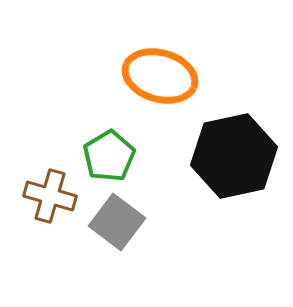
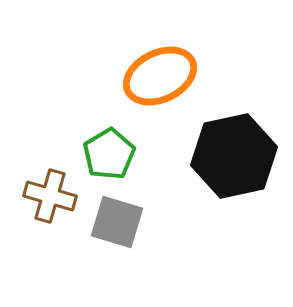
orange ellipse: rotated 42 degrees counterclockwise
green pentagon: moved 2 px up
gray square: rotated 20 degrees counterclockwise
